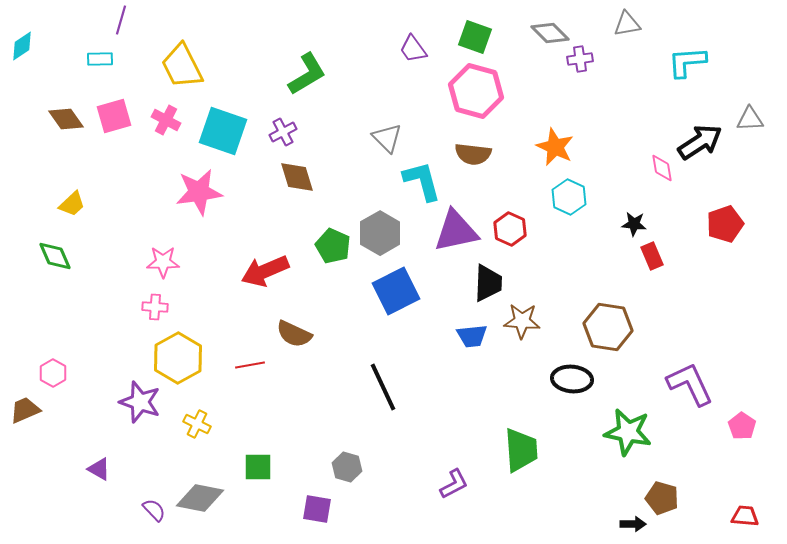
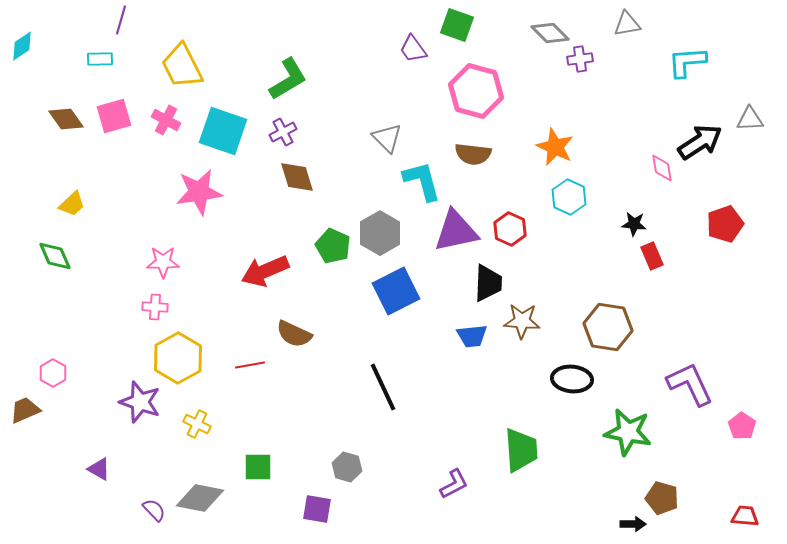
green square at (475, 37): moved 18 px left, 12 px up
green L-shape at (307, 74): moved 19 px left, 5 px down
